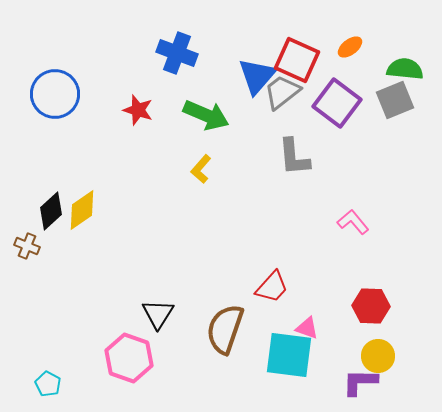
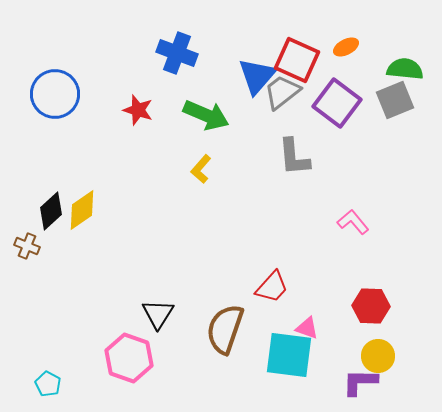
orange ellipse: moved 4 px left; rotated 10 degrees clockwise
